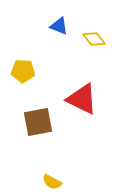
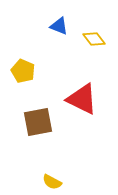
yellow pentagon: rotated 20 degrees clockwise
